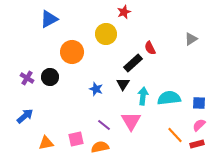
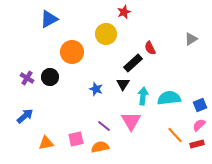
blue square: moved 1 px right, 2 px down; rotated 24 degrees counterclockwise
purple line: moved 1 px down
